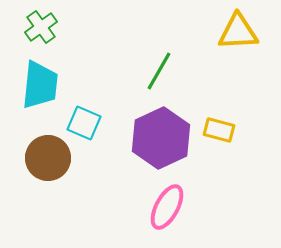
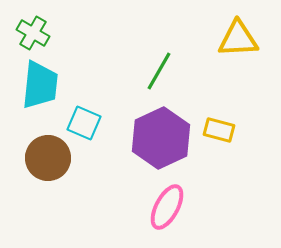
green cross: moved 8 px left, 6 px down; rotated 24 degrees counterclockwise
yellow triangle: moved 7 px down
